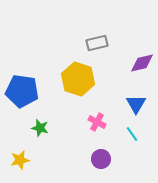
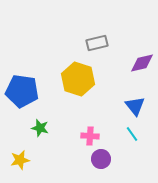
blue triangle: moved 1 px left, 2 px down; rotated 10 degrees counterclockwise
pink cross: moved 7 px left, 14 px down; rotated 24 degrees counterclockwise
